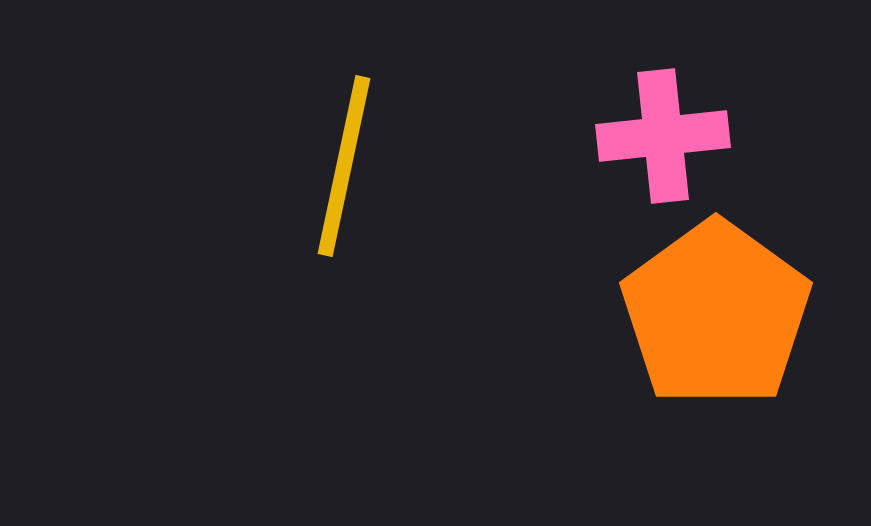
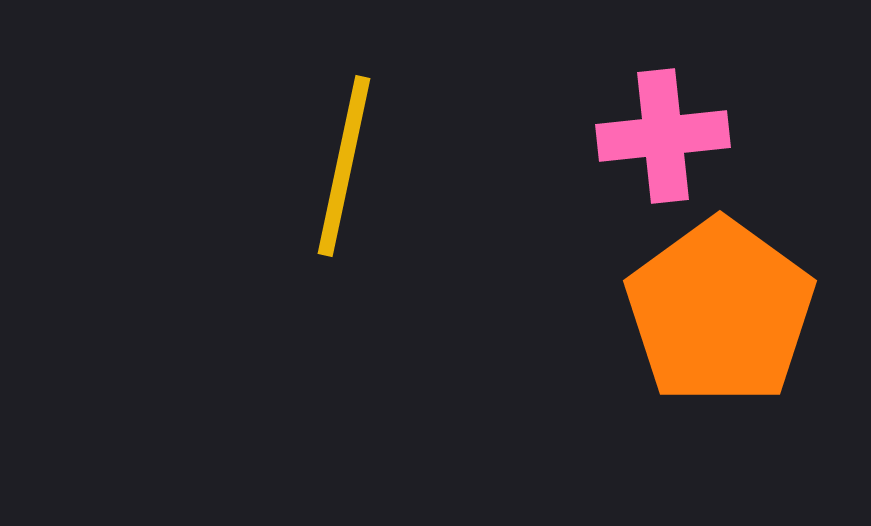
orange pentagon: moved 4 px right, 2 px up
